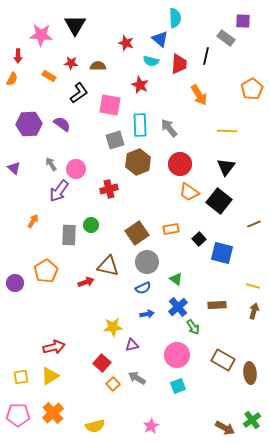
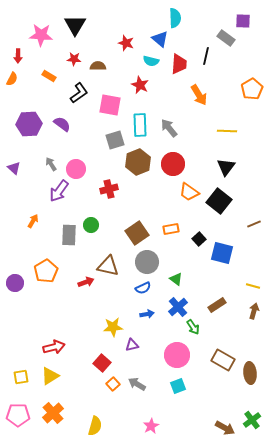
red star at (71, 63): moved 3 px right, 4 px up
red circle at (180, 164): moved 7 px left
brown rectangle at (217, 305): rotated 30 degrees counterclockwise
gray arrow at (137, 378): moved 6 px down
yellow semicircle at (95, 426): rotated 60 degrees counterclockwise
